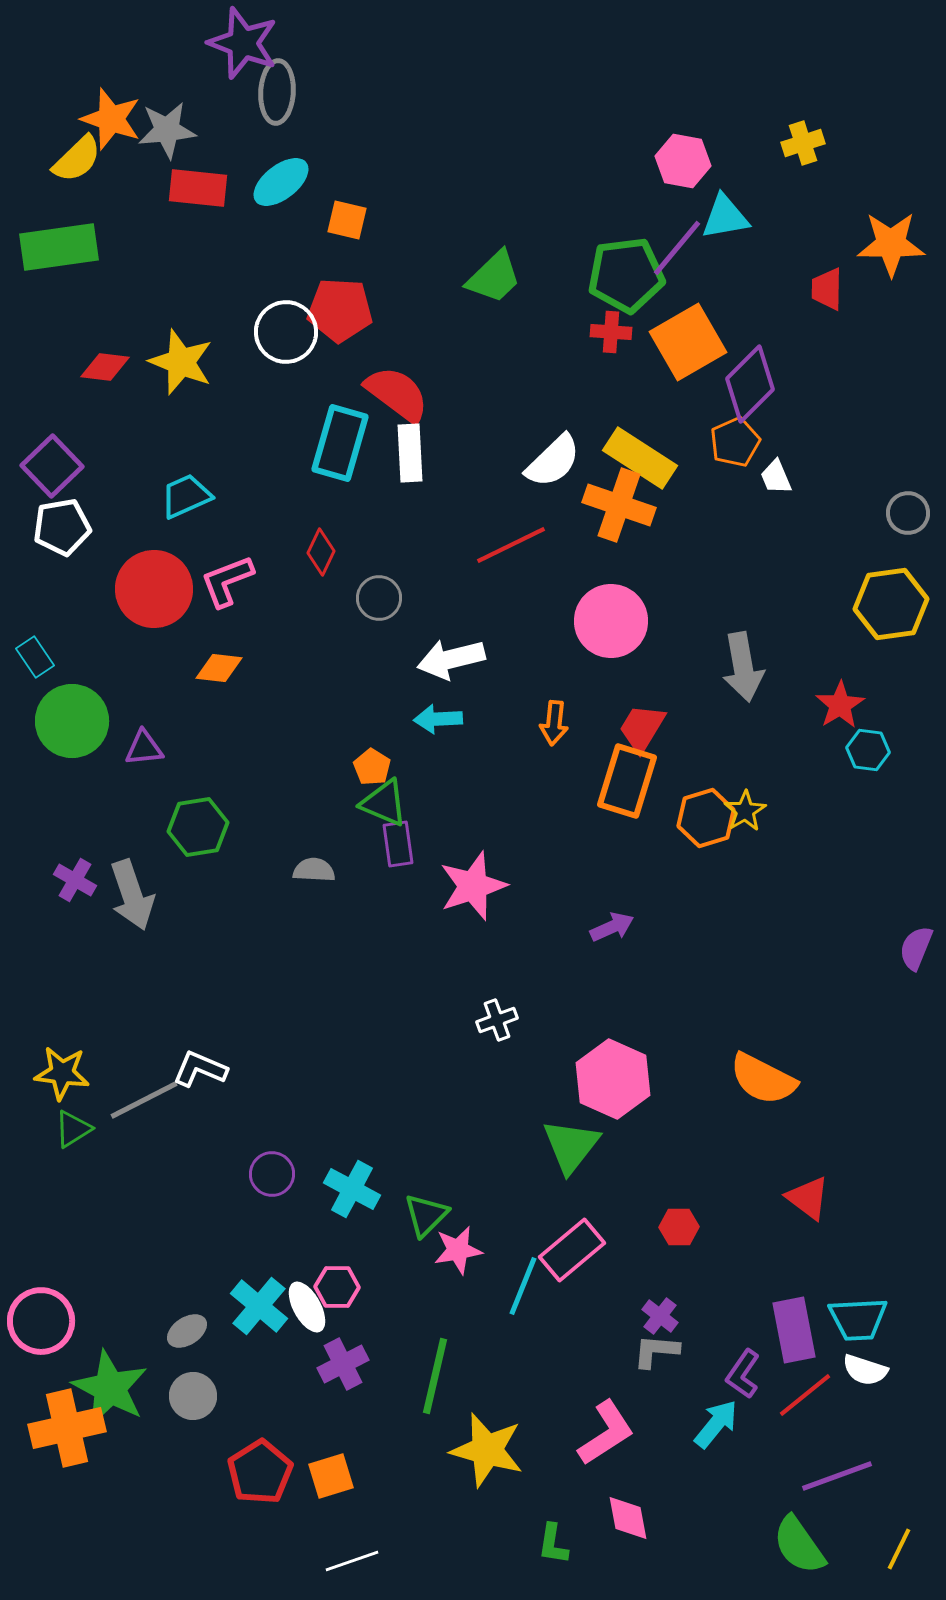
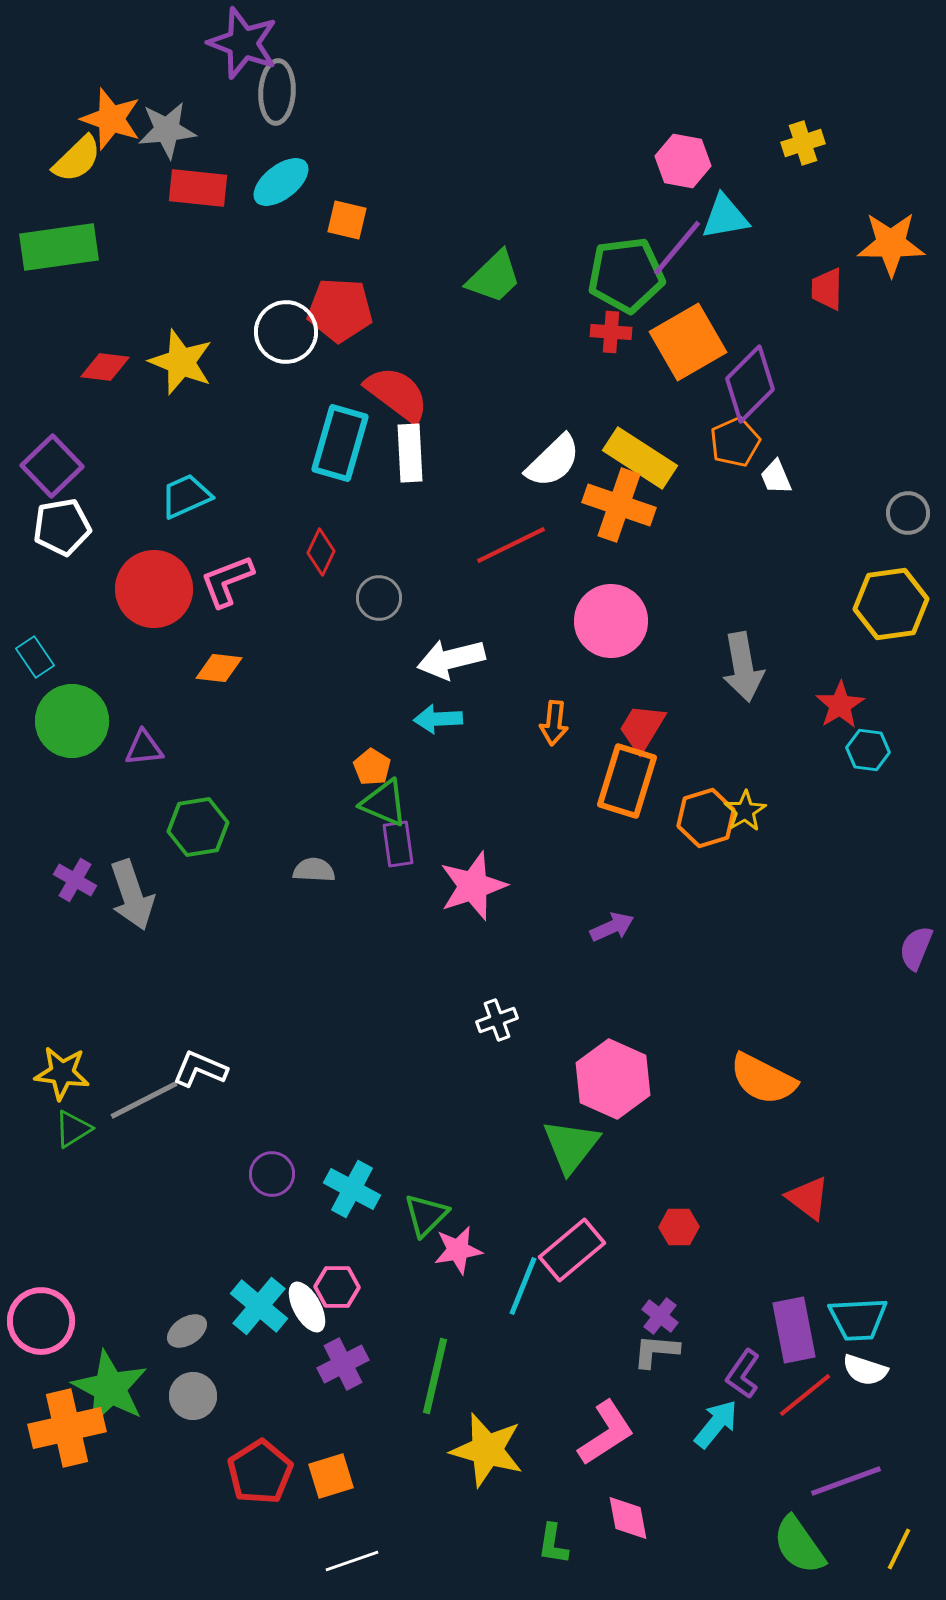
purple line at (837, 1476): moved 9 px right, 5 px down
